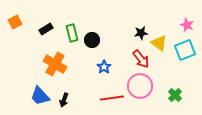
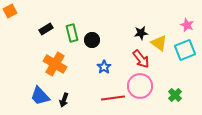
orange square: moved 5 px left, 11 px up
red line: moved 1 px right
